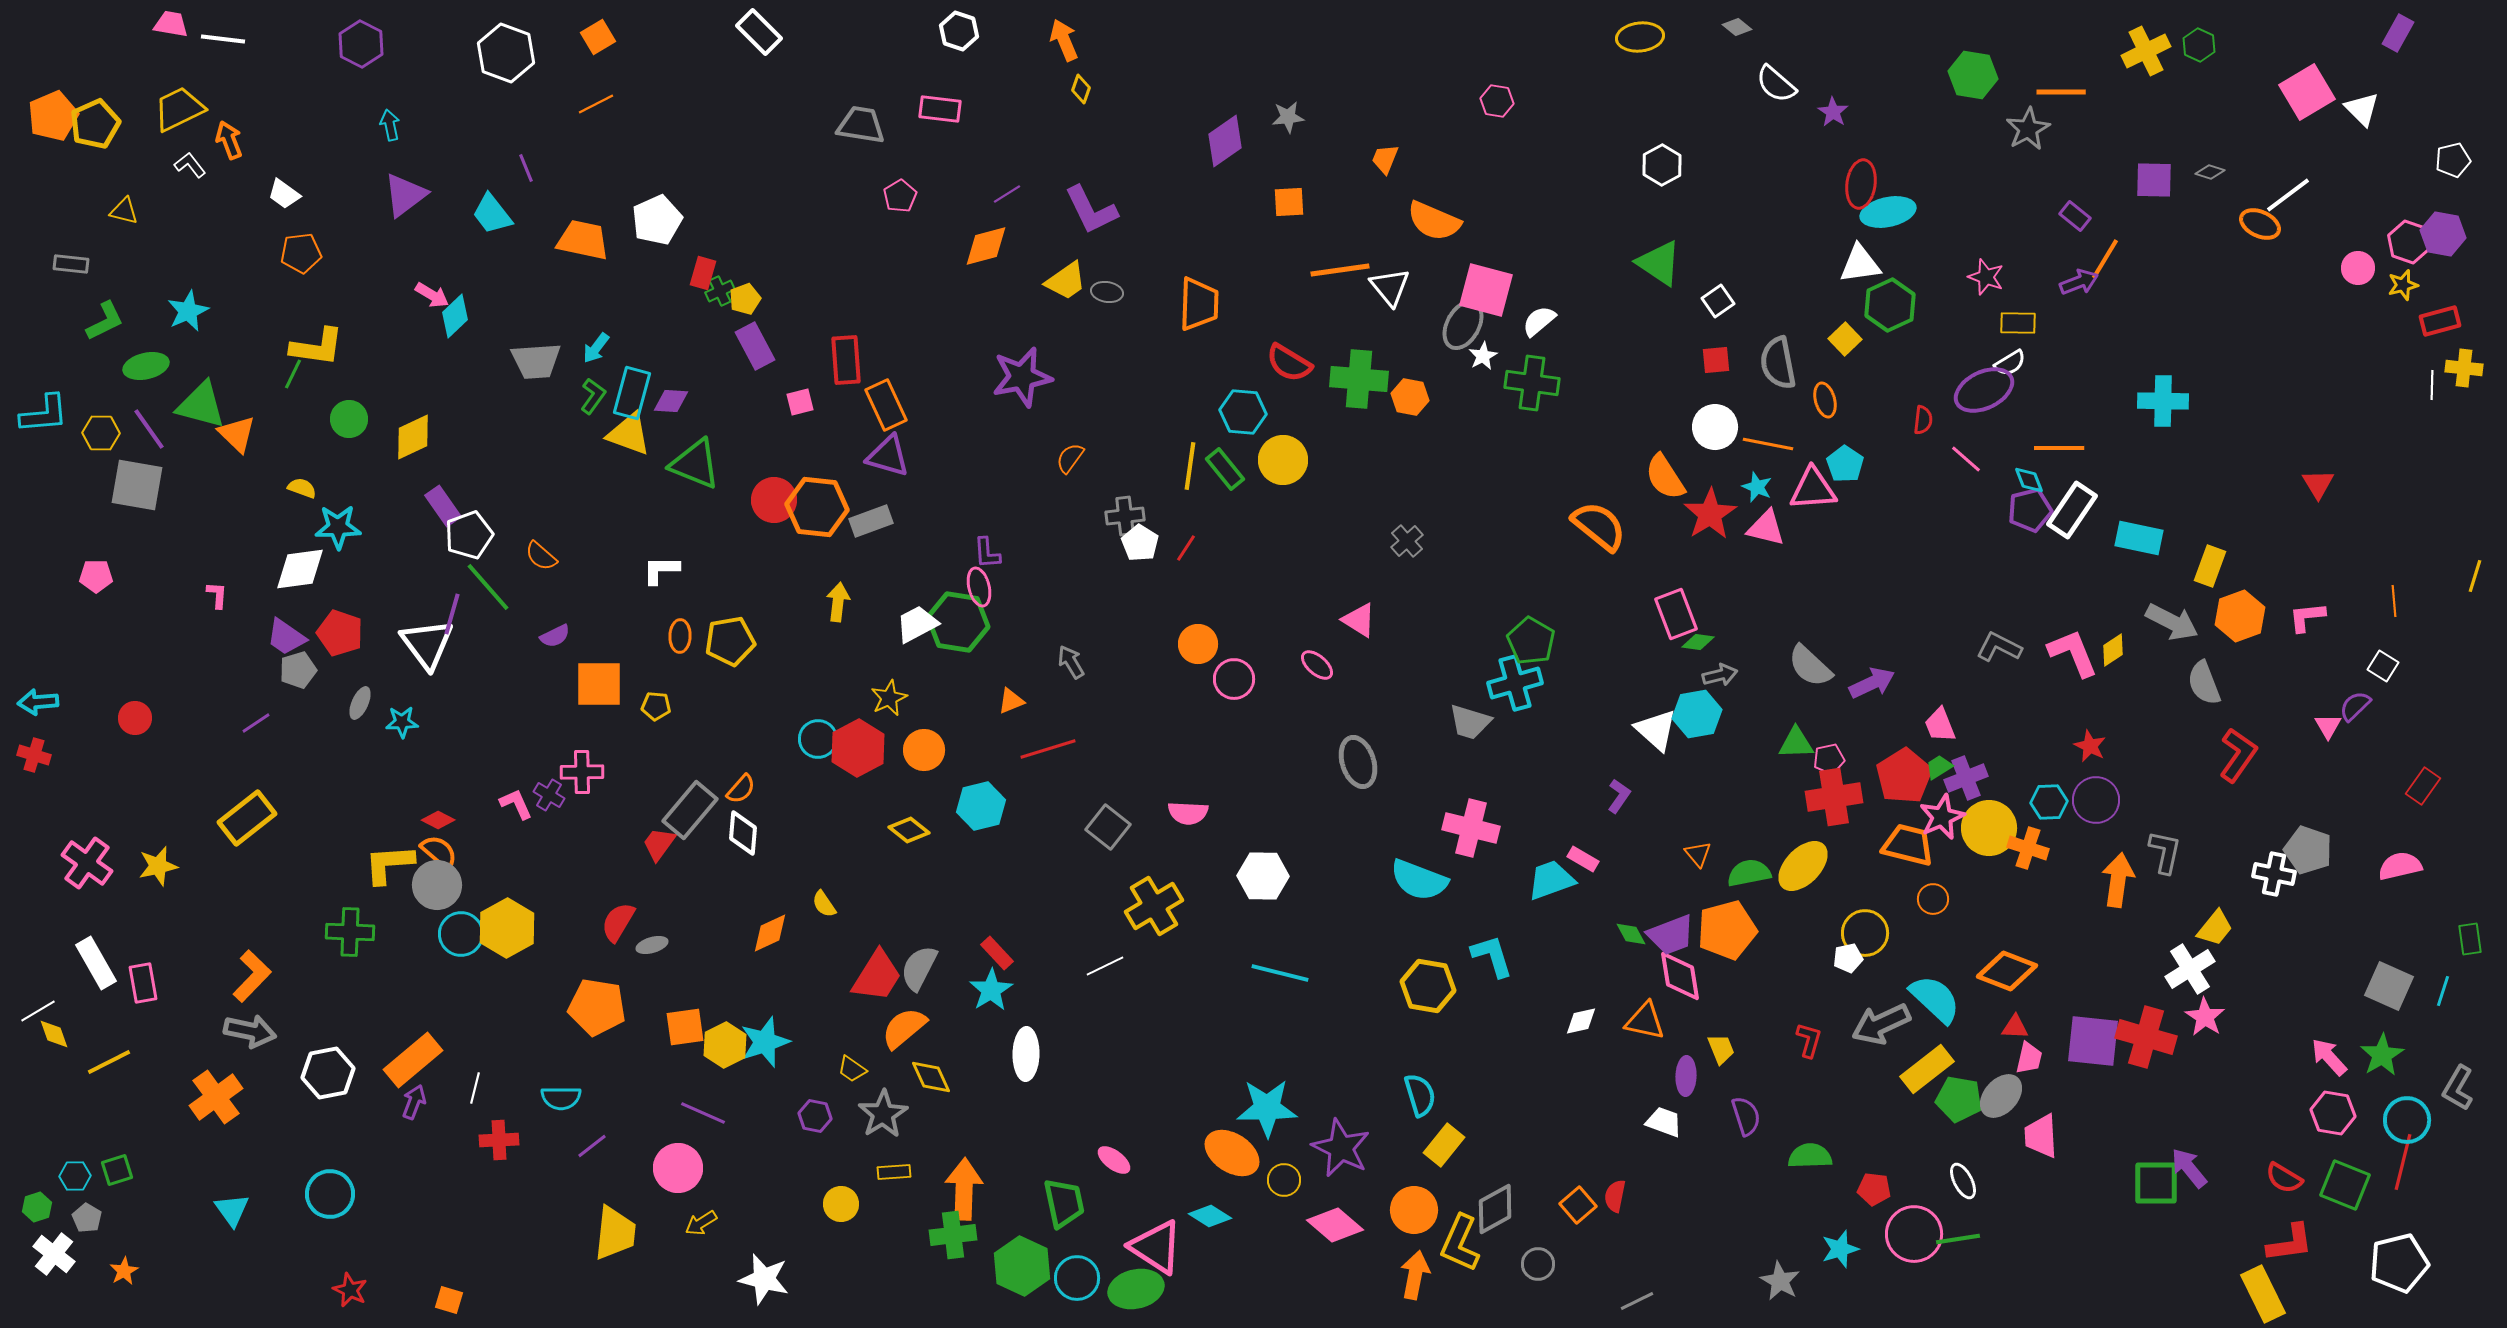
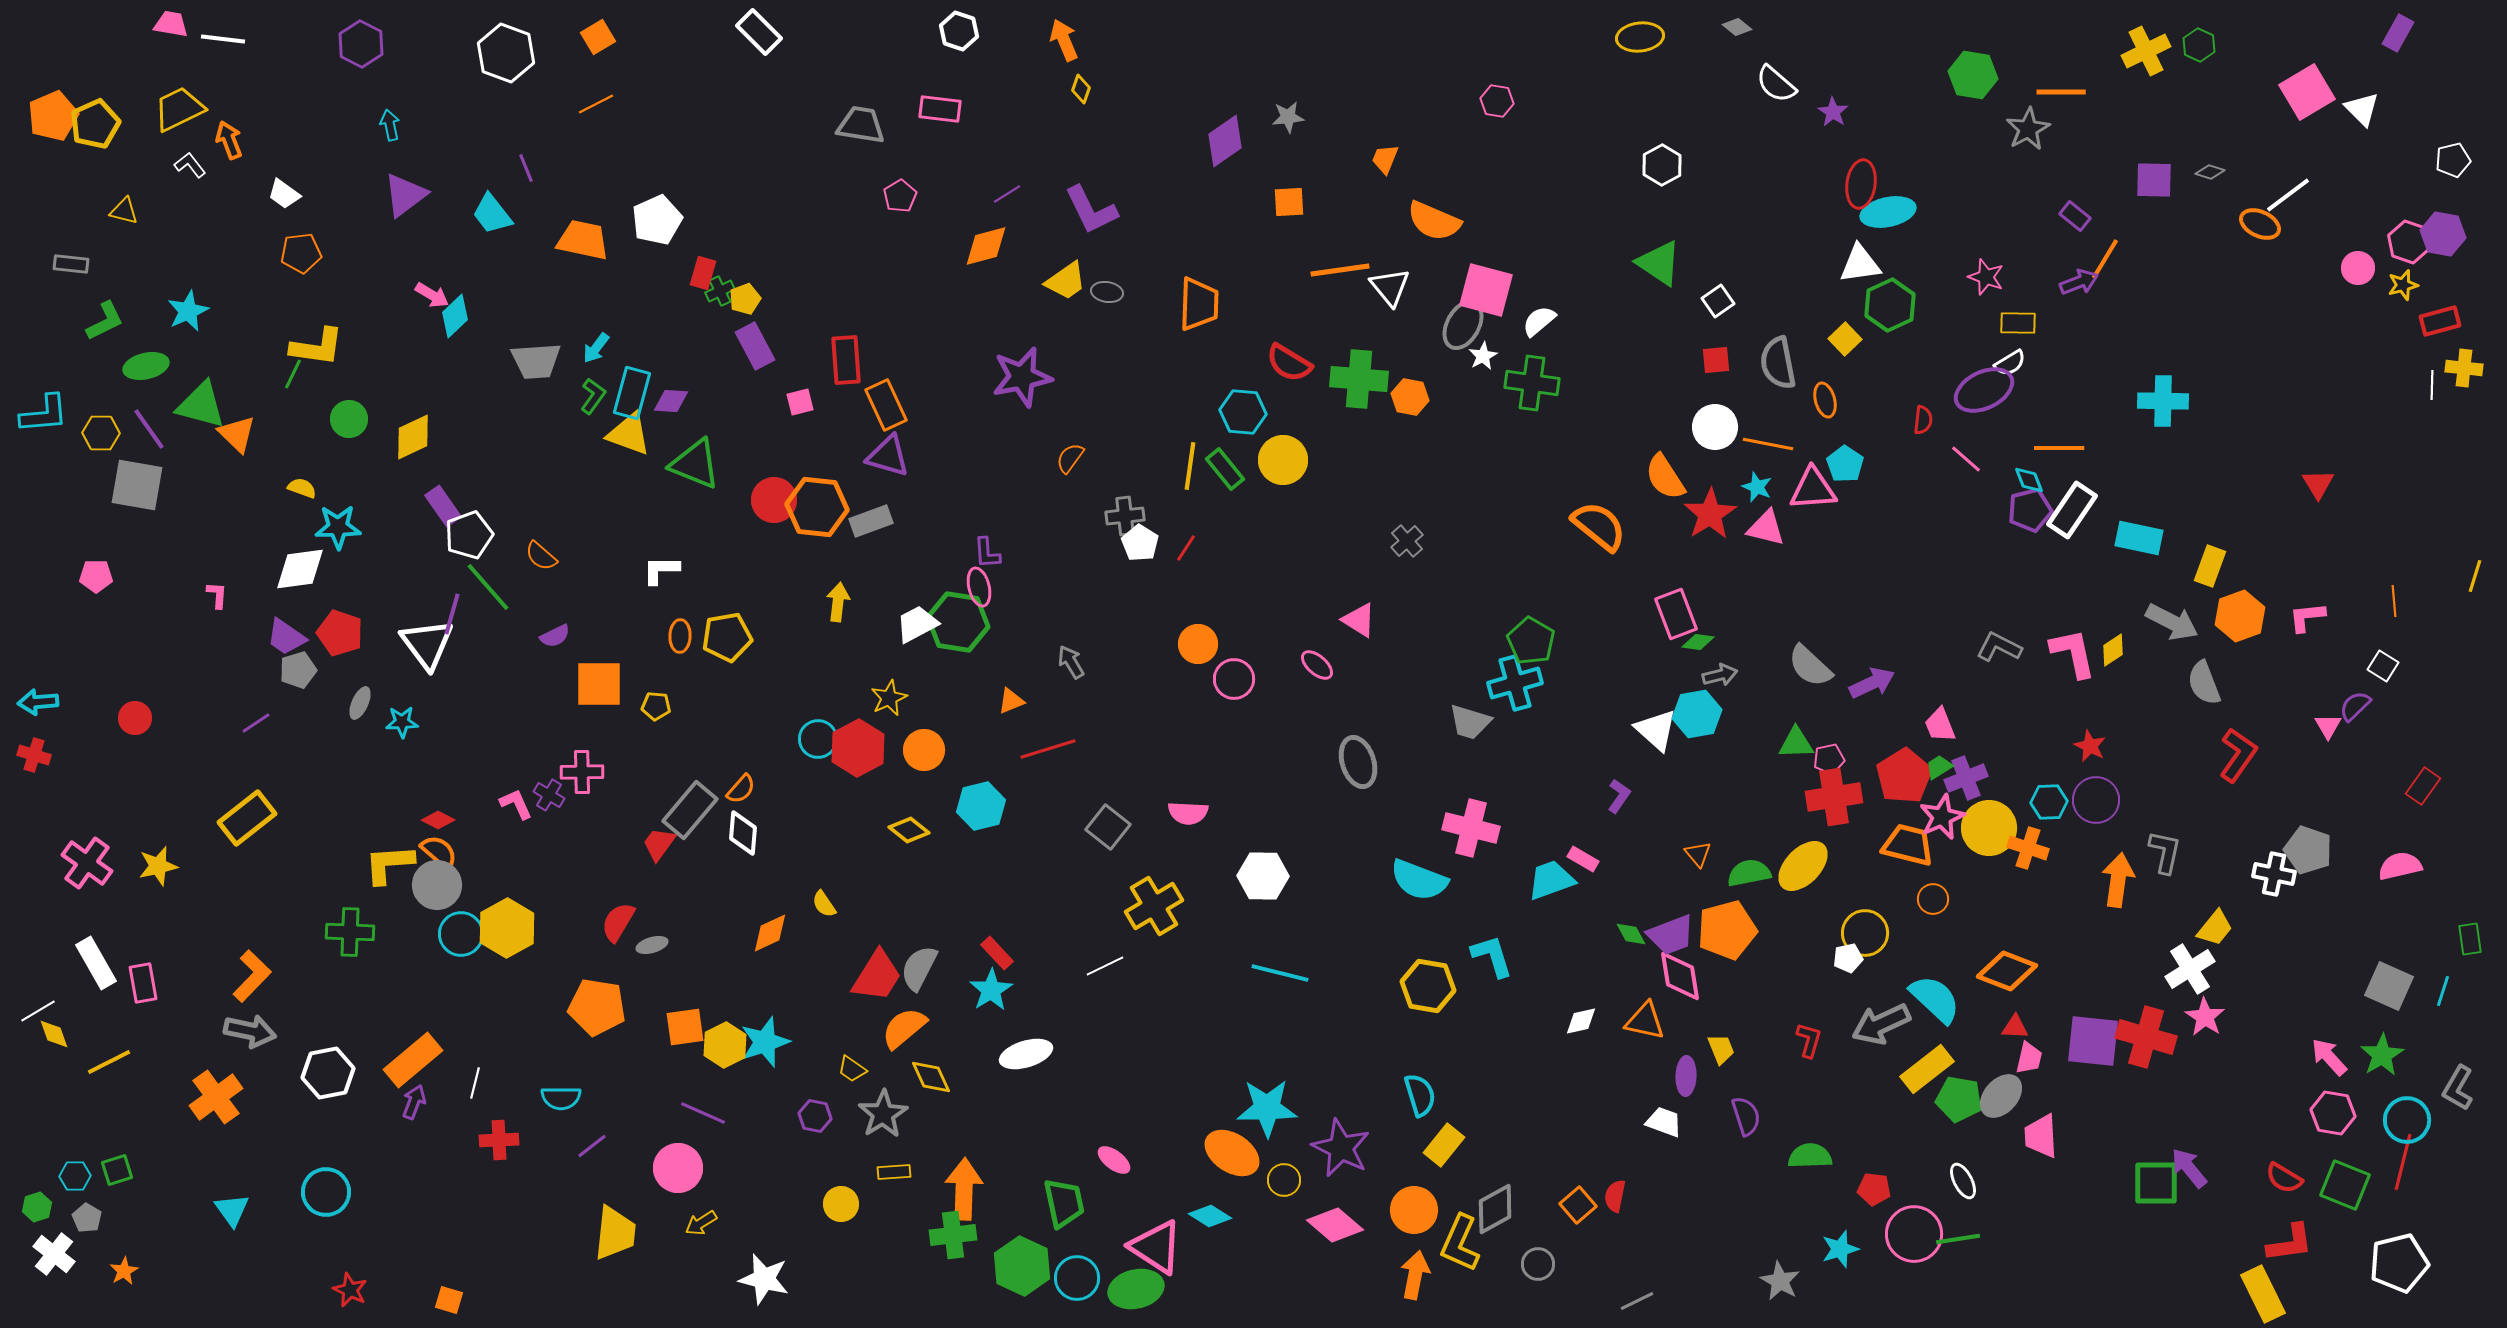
yellow pentagon at (730, 641): moved 3 px left, 4 px up
pink L-shape at (2073, 653): rotated 10 degrees clockwise
white ellipse at (1026, 1054): rotated 72 degrees clockwise
white line at (475, 1088): moved 5 px up
cyan circle at (330, 1194): moved 4 px left, 2 px up
